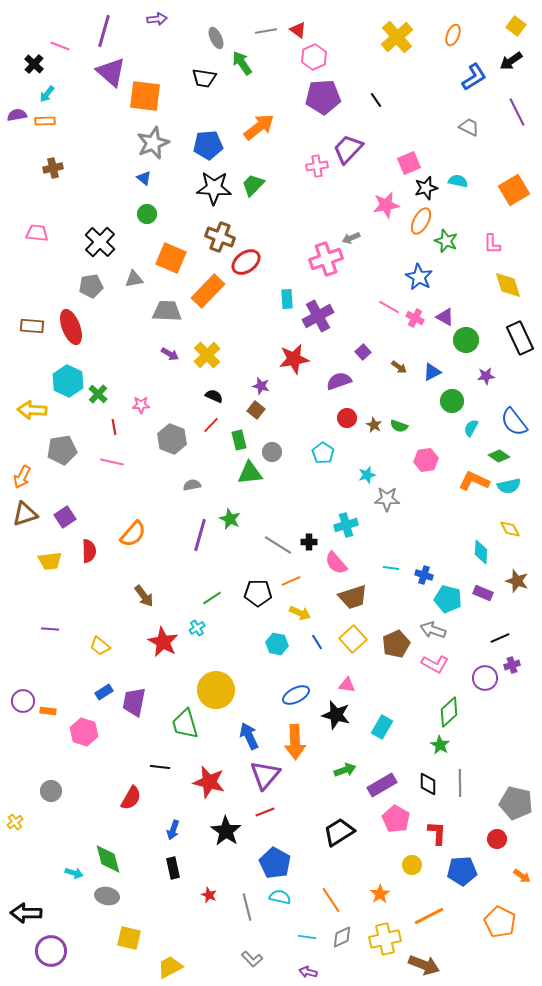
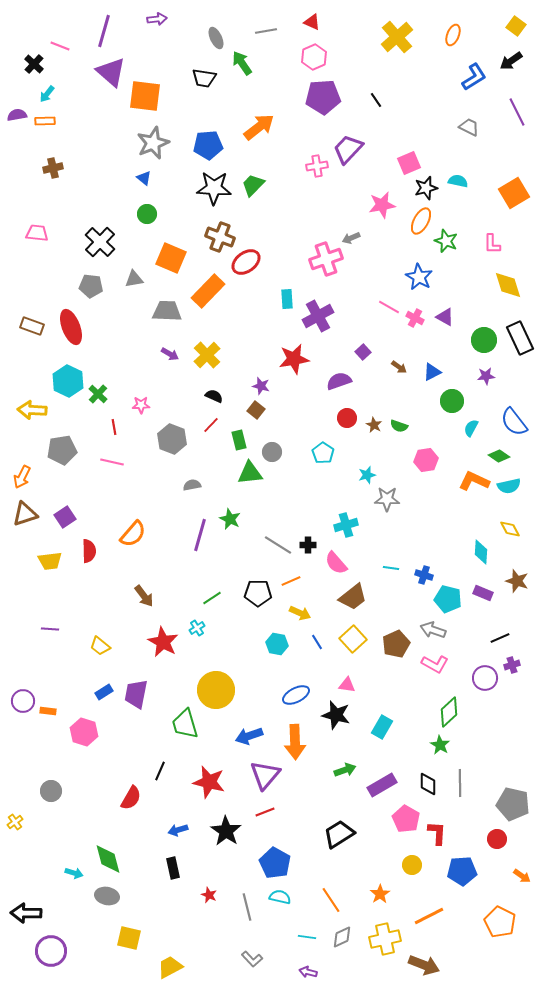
red triangle at (298, 30): moved 14 px right, 8 px up; rotated 12 degrees counterclockwise
orange square at (514, 190): moved 3 px down
pink star at (386, 205): moved 4 px left
gray pentagon at (91, 286): rotated 15 degrees clockwise
brown rectangle at (32, 326): rotated 15 degrees clockwise
green circle at (466, 340): moved 18 px right
black cross at (309, 542): moved 1 px left, 3 px down
brown trapezoid at (353, 597): rotated 20 degrees counterclockwise
purple trapezoid at (134, 702): moved 2 px right, 8 px up
blue arrow at (249, 736): rotated 84 degrees counterclockwise
black line at (160, 767): moved 4 px down; rotated 72 degrees counterclockwise
gray pentagon at (516, 803): moved 3 px left, 1 px down
pink pentagon at (396, 819): moved 10 px right
blue arrow at (173, 830): moved 5 px right; rotated 54 degrees clockwise
black trapezoid at (339, 832): moved 2 px down
